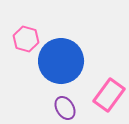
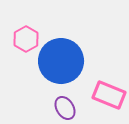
pink hexagon: rotated 15 degrees clockwise
pink rectangle: rotated 76 degrees clockwise
